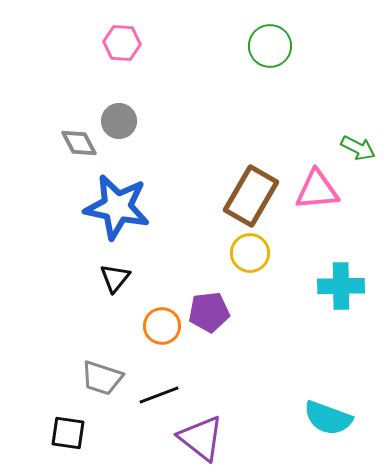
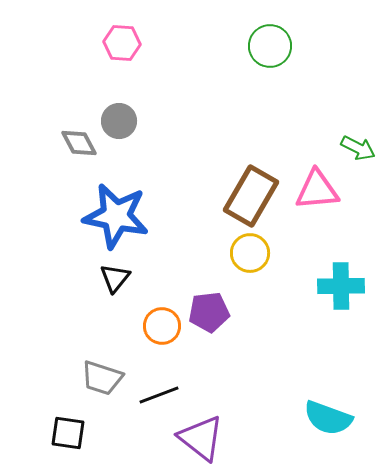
blue star: moved 1 px left, 9 px down
